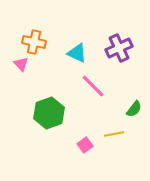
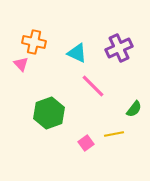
pink square: moved 1 px right, 2 px up
